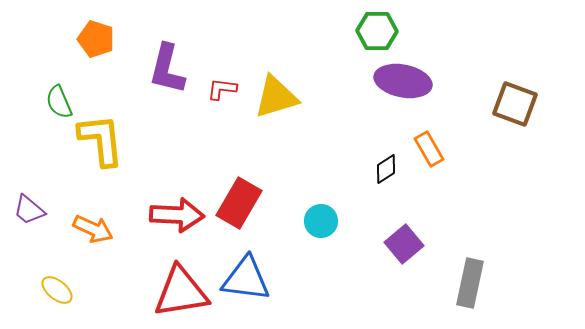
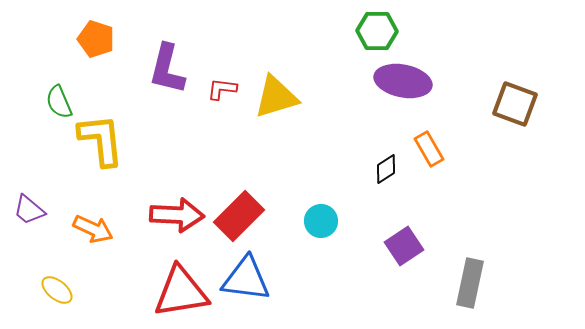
red rectangle: moved 13 px down; rotated 15 degrees clockwise
purple square: moved 2 px down; rotated 6 degrees clockwise
